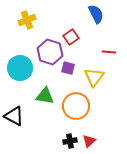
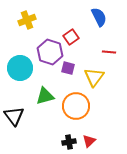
blue semicircle: moved 3 px right, 3 px down
green triangle: rotated 24 degrees counterclockwise
black triangle: rotated 25 degrees clockwise
black cross: moved 1 px left, 1 px down
